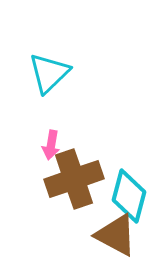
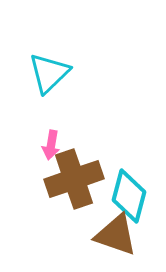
brown triangle: rotated 9 degrees counterclockwise
